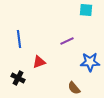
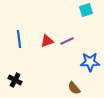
cyan square: rotated 24 degrees counterclockwise
red triangle: moved 8 px right, 21 px up
black cross: moved 3 px left, 2 px down
